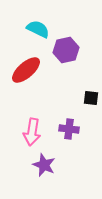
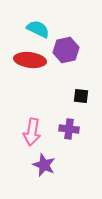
red ellipse: moved 4 px right, 10 px up; rotated 48 degrees clockwise
black square: moved 10 px left, 2 px up
